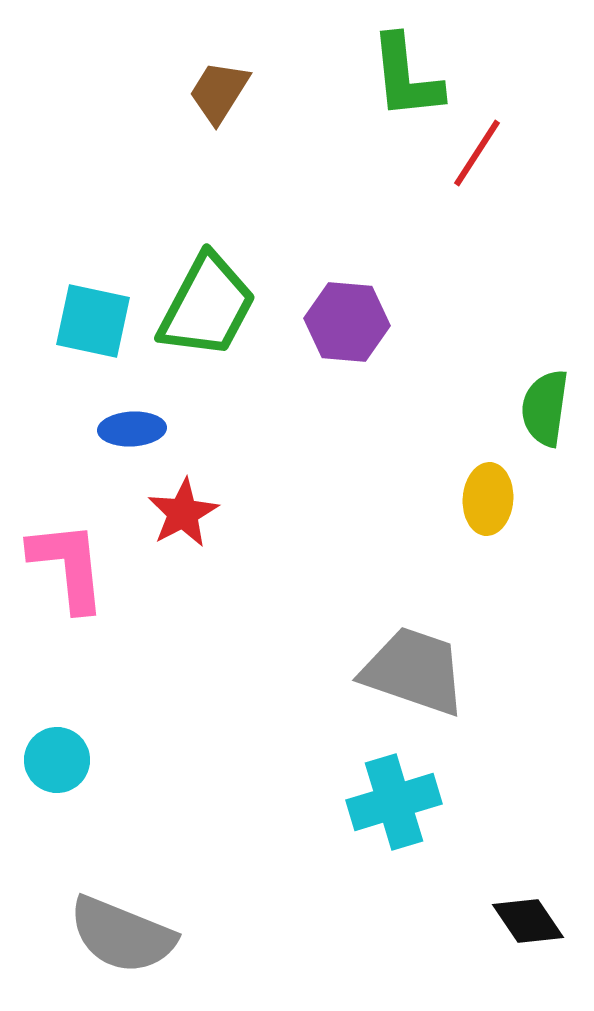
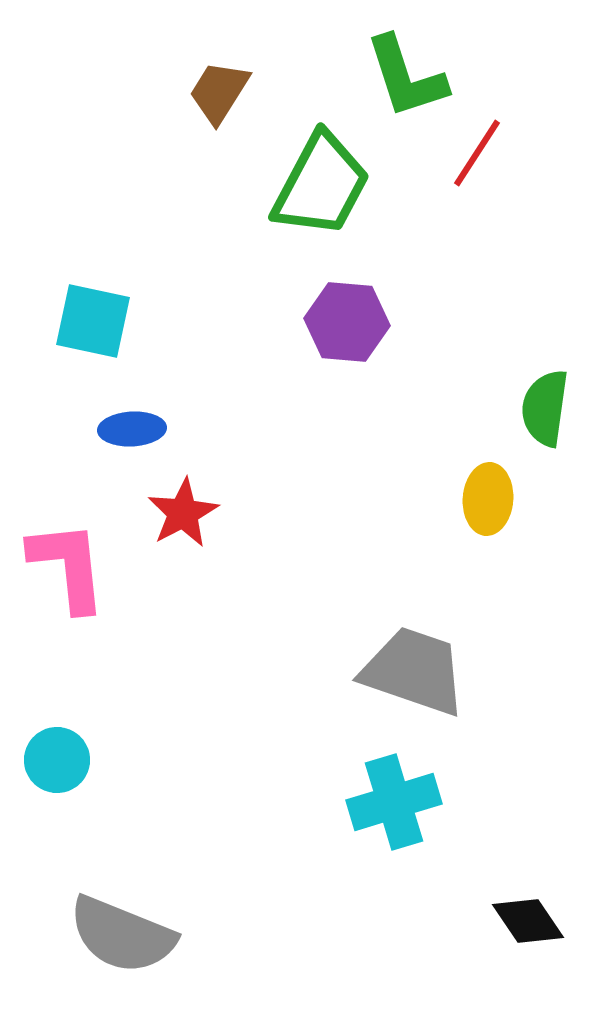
green L-shape: rotated 12 degrees counterclockwise
green trapezoid: moved 114 px right, 121 px up
